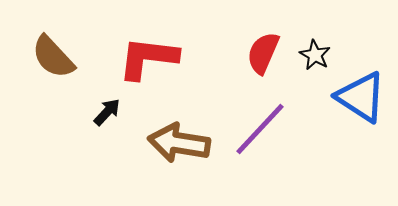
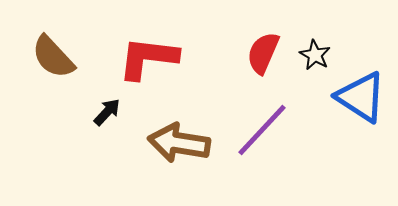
purple line: moved 2 px right, 1 px down
